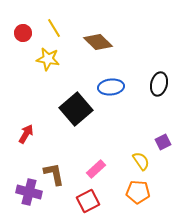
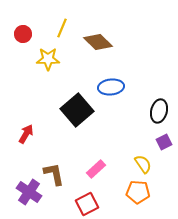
yellow line: moved 8 px right; rotated 54 degrees clockwise
red circle: moved 1 px down
yellow star: rotated 10 degrees counterclockwise
black ellipse: moved 27 px down
black square: moved 1 px right, 1 px down
purple square: moved 1 px right
yellow semicircle: moved 2 px right, 3 px down
purple cross: rotated 20 degrees clockwise
red square: moved 1 px left, 3 px down
